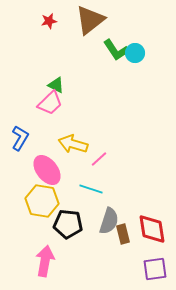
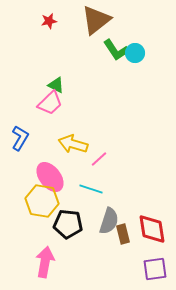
brown triangle: moved 6 px right
pink ellipse: moved 3 px right, 7 px down
pink arrow: moved 1 px down
